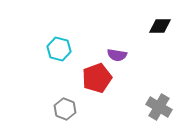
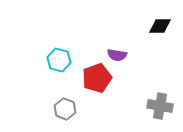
cyan hexagon: moved 11 px down
gray cross: moved 1 px right, 1 px up; rotated 20 degrees counterclockwise
